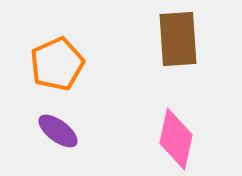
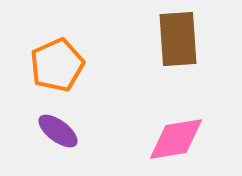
orange pentagon: moved 1 px down
pink diamond: rotated 68 degrees clockwise
